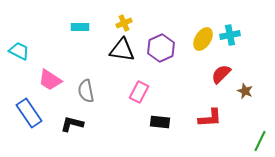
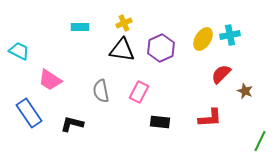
gray semicircle: moved 15 px right
